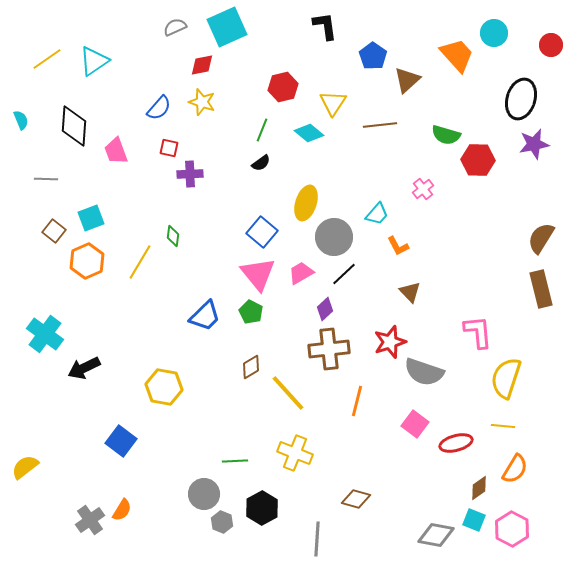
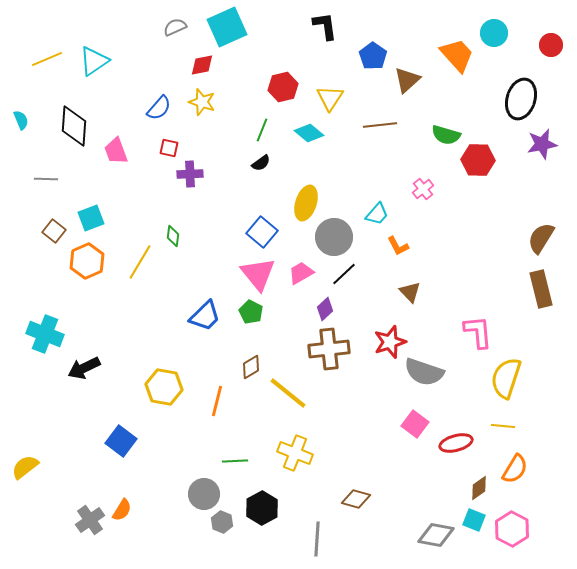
yellow line at (47, 59): rotated 12 degrees clockwise
yellow triangle at (333, 103): moved 3 px left, 5 px up
purple star at (534, 144): moved 8 px right
cyan cross at (45, 334): rotated 15 degrees counterclockwise
yellow line at (288, 393): rotated 9 degrees counterclockwise
orange line at (357, 401): moved 140 px left
